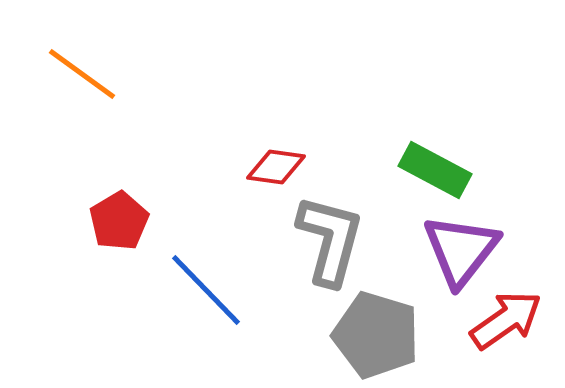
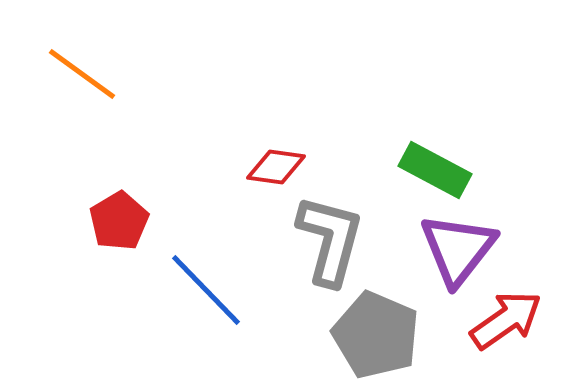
purple triangle: moved 3 px left, 1 px up
gray pentagon: rotated 6 degrees clockwise
